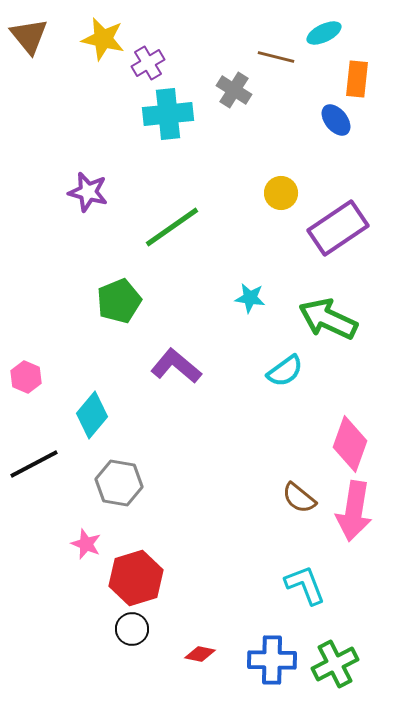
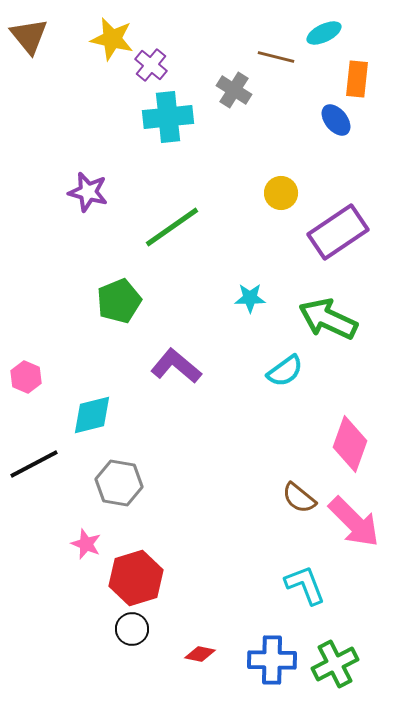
yellow star: moved 9 px right
purple cross: moved 3 px right, 2 px down; rotated 20 degrees counterclockwise
cyan cross: moved 3 px down
purple rectangle: moved 4 px down
cyan star: rotated 8 degrees counterclockwise
cyan diamond: rotated 36 degrees clockwise
pink arrow: moved 11 px down; rotated 54 degrees counterclockwise
